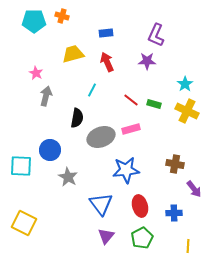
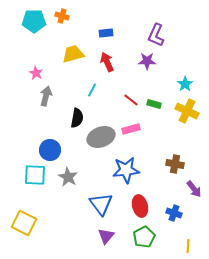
cyan square: moved 14 px right, 9 px down
blue cross: rotated 21 degrees clockwise
green pentagon: moved 2 px right, 1 px up
